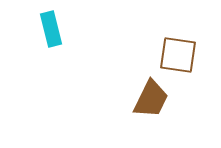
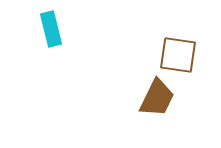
brown trapezoid: moved 6 px right, 1 px up
